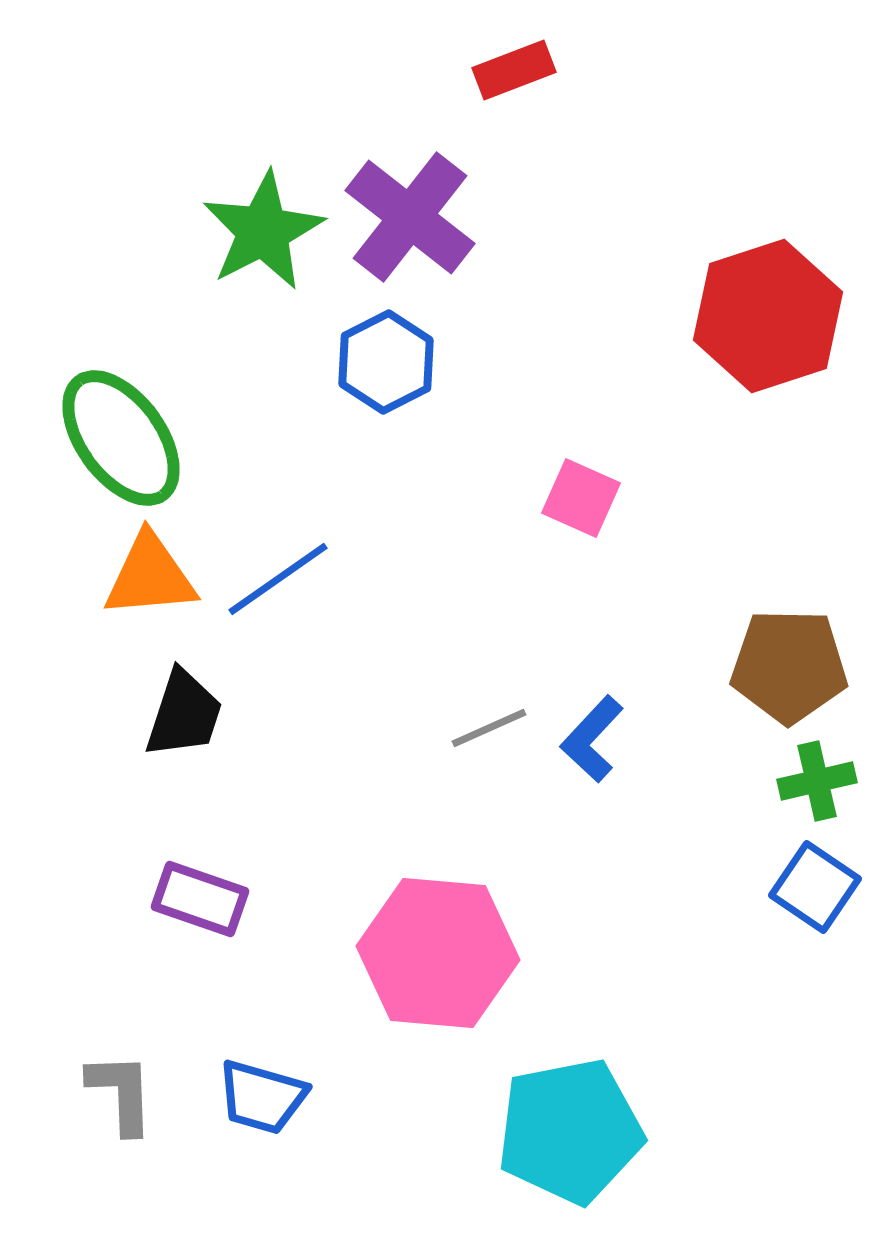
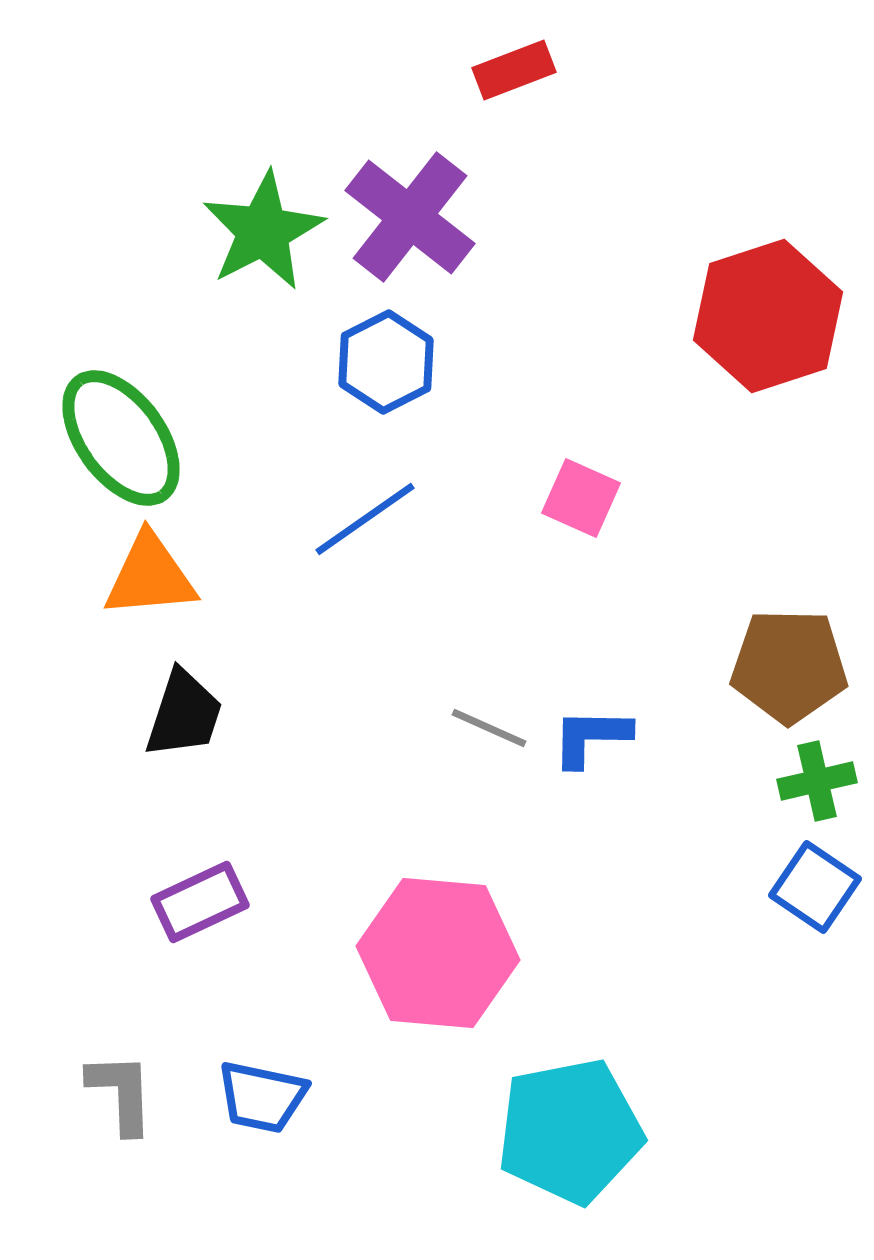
blue line: moved 87 px right, 60 px up
gray line: rotated 48 degrees clockwise
blue L-shape: moved 1 px left, 2 px up; rotated 48 degrees clockwise
purple rectangle: moved 3 px down; rotated 44 degrees counterclockwise
blue trapezoid: rotated 4 degrees counterclockwise
